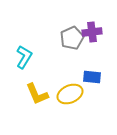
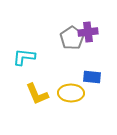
purple cross: moved 4 px left
gray pentagon: rotated 10 degrees counterclockwise
cyan L-shape: rotated 115 degrees counterclockwise
yellow ellipse: moved 1 px right, 1 px up; rotated 25 degrees clockwise
